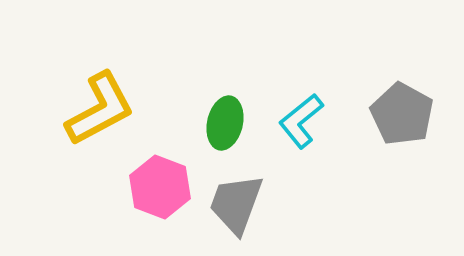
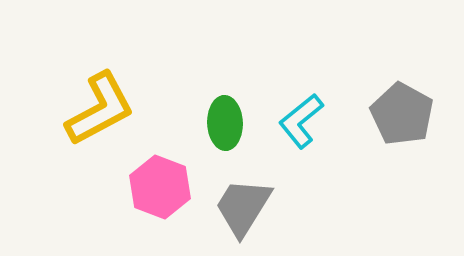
green ellipse: rotated 15 degrees counterclockwise
gray trapezoid: moved 7 px right, 3 px down; rotated 12 degrees clockwise
